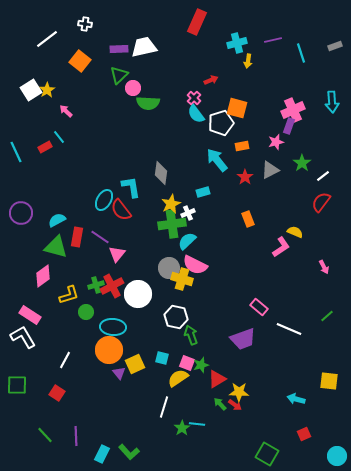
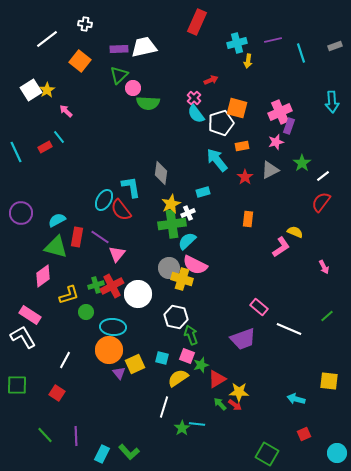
pink cross at (293, 110): moved 13 px left, 2 px down
orange rectangle at (248, 219): rotated 28 degrees clockwise
pink square at (187, 363): moved 7 px up
cyan circle at (337, 456): moved 3 px up
